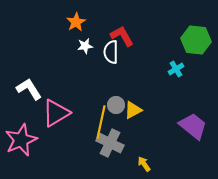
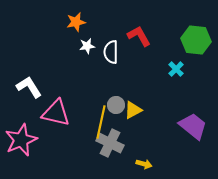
orange star: rotated 18 degrees clockwise
red L-shape: moved 17 px right
white star: moved 2 px right
cyan cross: rotated 14 degrees counterclockwise
white L-shape: moved 2 px up
pink triangle: rotated 44 degrees clockwise
yellow arrow: rotated 140 degrees clockwise
